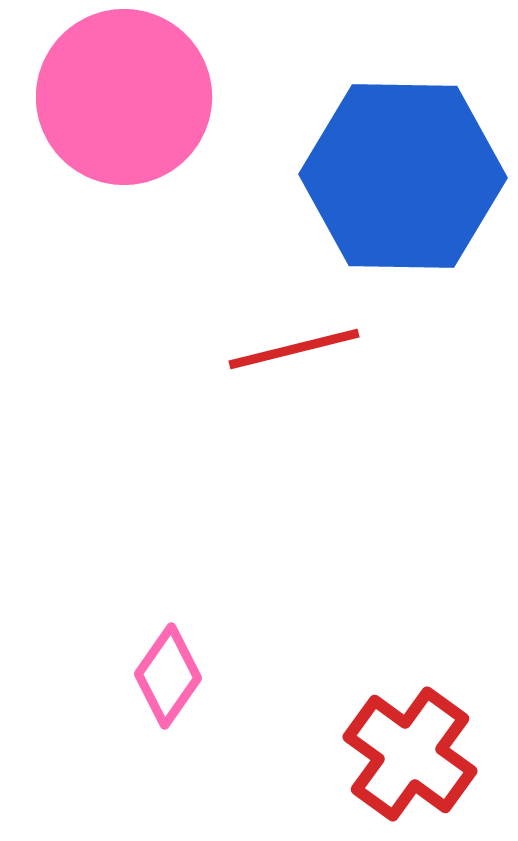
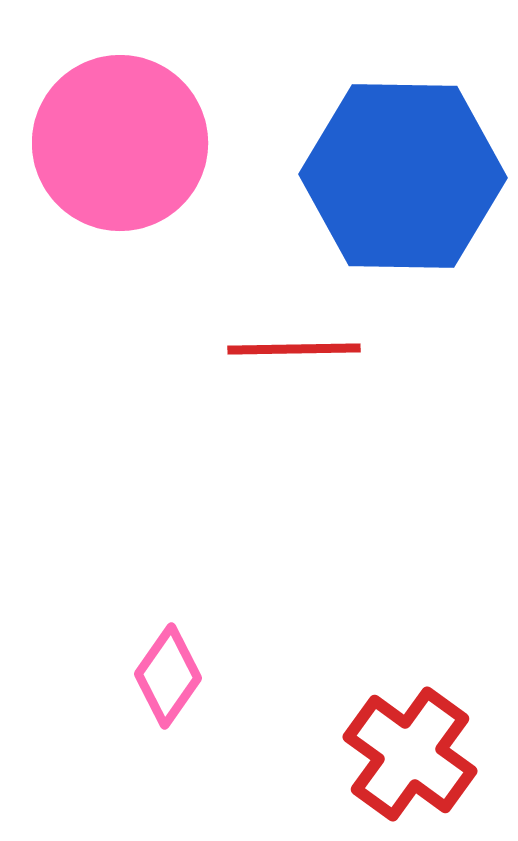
pink circle: moved 4 px left, 46 px down
red line: rotated 13 degrees clockwise
